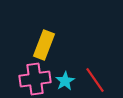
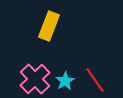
yellow rectangle: moved 5 px right, 19 px up
pink cross: rotated 36 degrees counterclockwise
